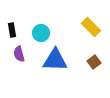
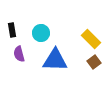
yellow rectangle: moved 12 px down
